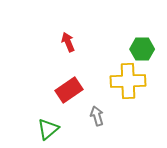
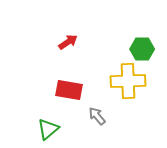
red arrow: rotated 78 degrees clockwise
red rectangle: rotated 44 degrees clockwise
gray arrow: rotated 24 degrees counterclockwise
